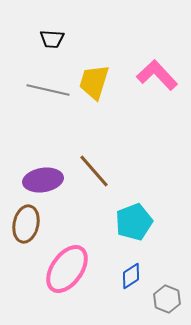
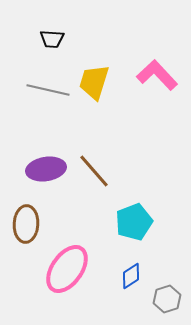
purple ellipse: moved 3 px right, 11 px up
brown ellipse: rotated 9 degrees counterclockwise
gray hexagon: rotated 20 degrees clockwise
